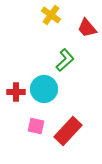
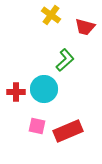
red trapezoid: moved 2 px left, 1 px up; rotated 35 degrees counterclockwise
pink square: moved 1 px right
red rectangle: rotated 24 degrees clockwise
